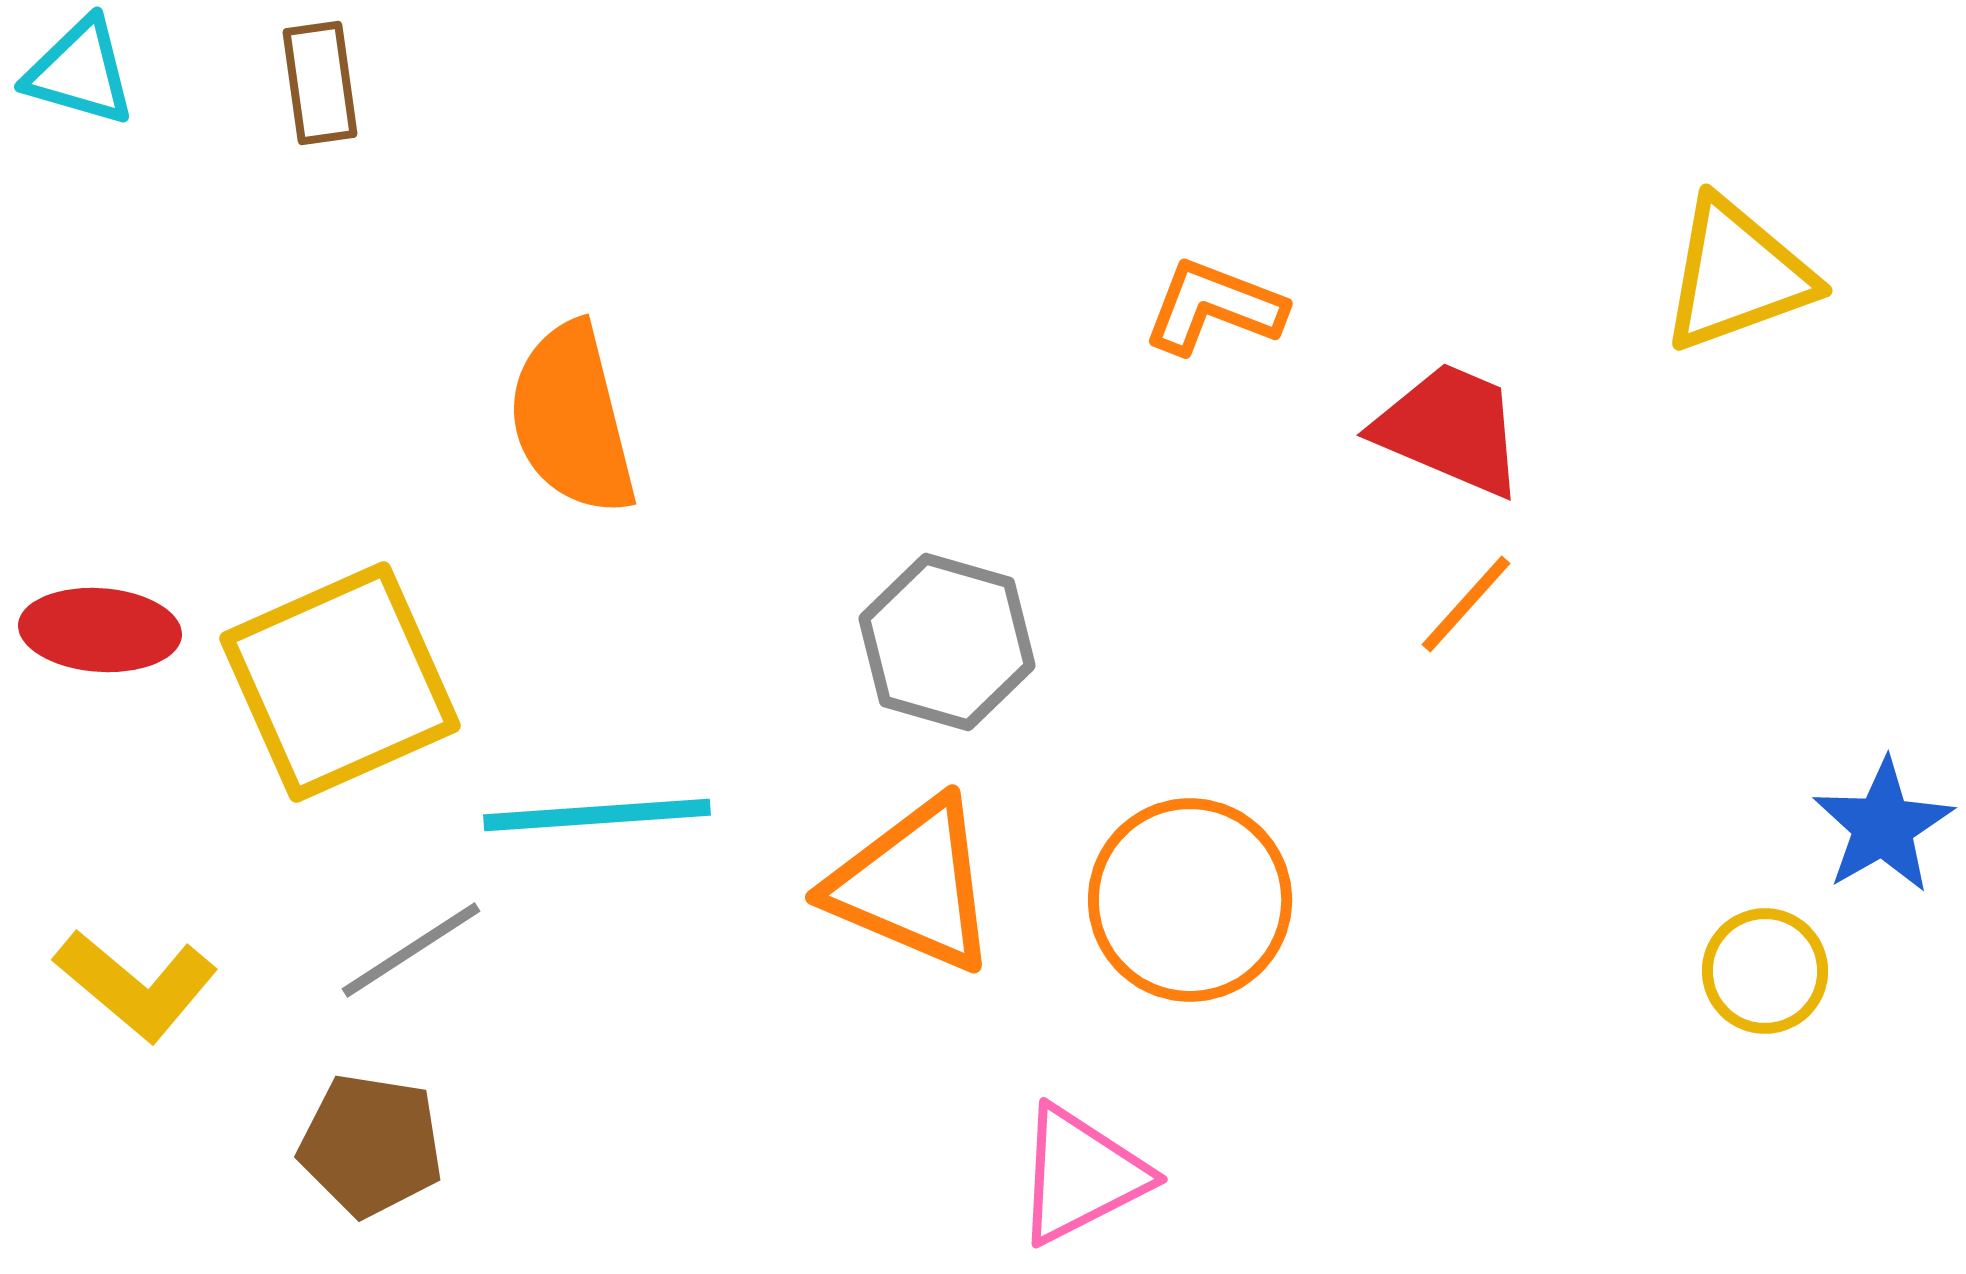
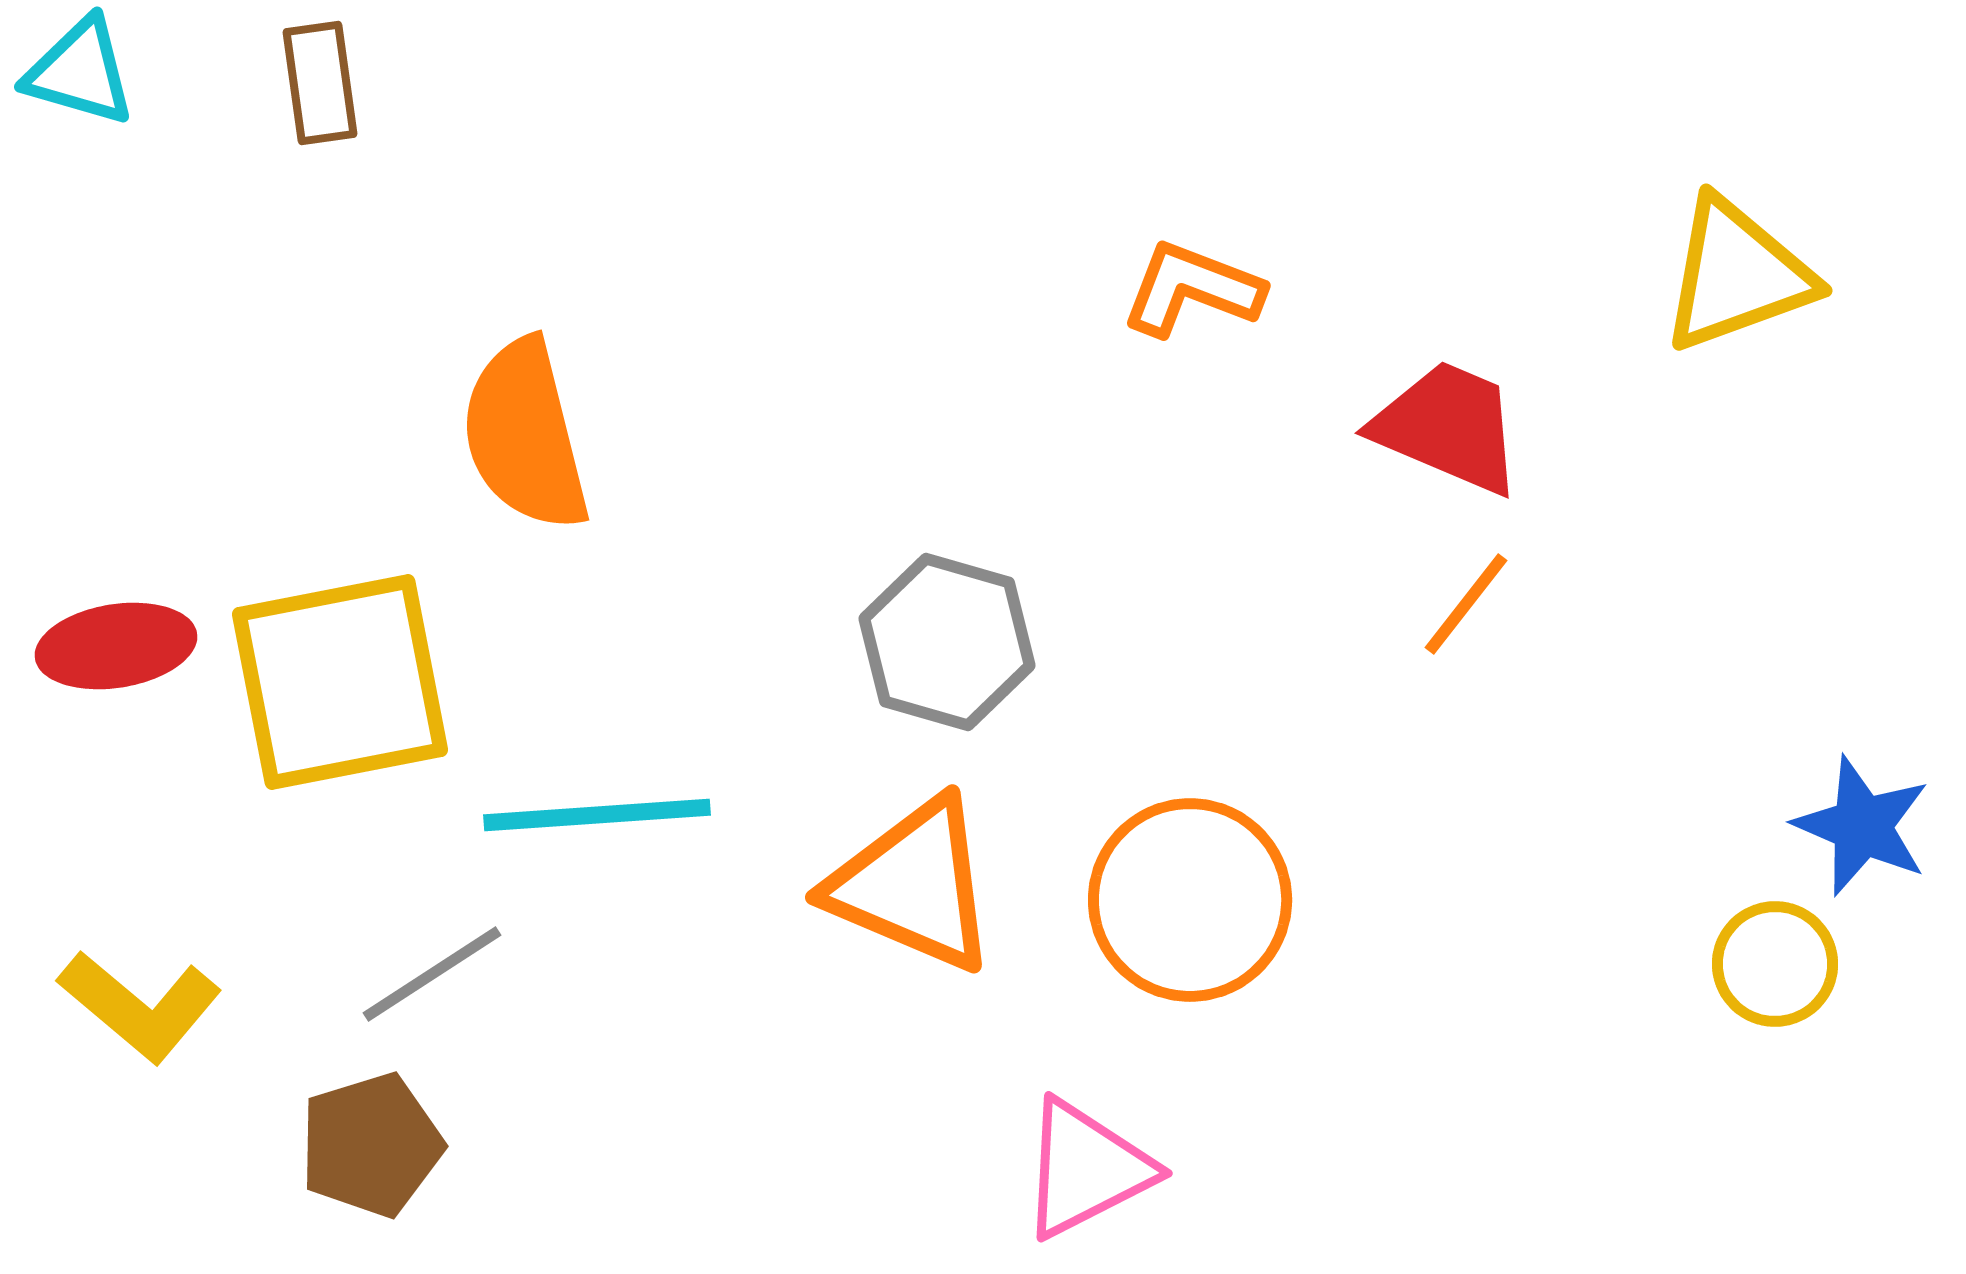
orange L-shape: moved 22 px left, 18 px up
orange semicircle: moved 47 px left, 16 px down
red trapezoid: moved 2 px left, 2 px up
orange line: rotated 4 degrees counterclockwise
red ellipse: moved 16 px right, 16 px down; rotated 13 degrees counterclockwise
yellow square: rotated 13 degrees clockwise
blue star: moved 21 px left; rotated 19 degrees counterclockwise
gray line: moved 21 px right, 24 px down
yellow circle: moved 10 px right, 7 px up
yellow L-shape: moved 4 px right, 21 px down
brown pentagon: rotated 26 degrees counterclockwise
pink triangle: moved 5 px right, 6 px up
